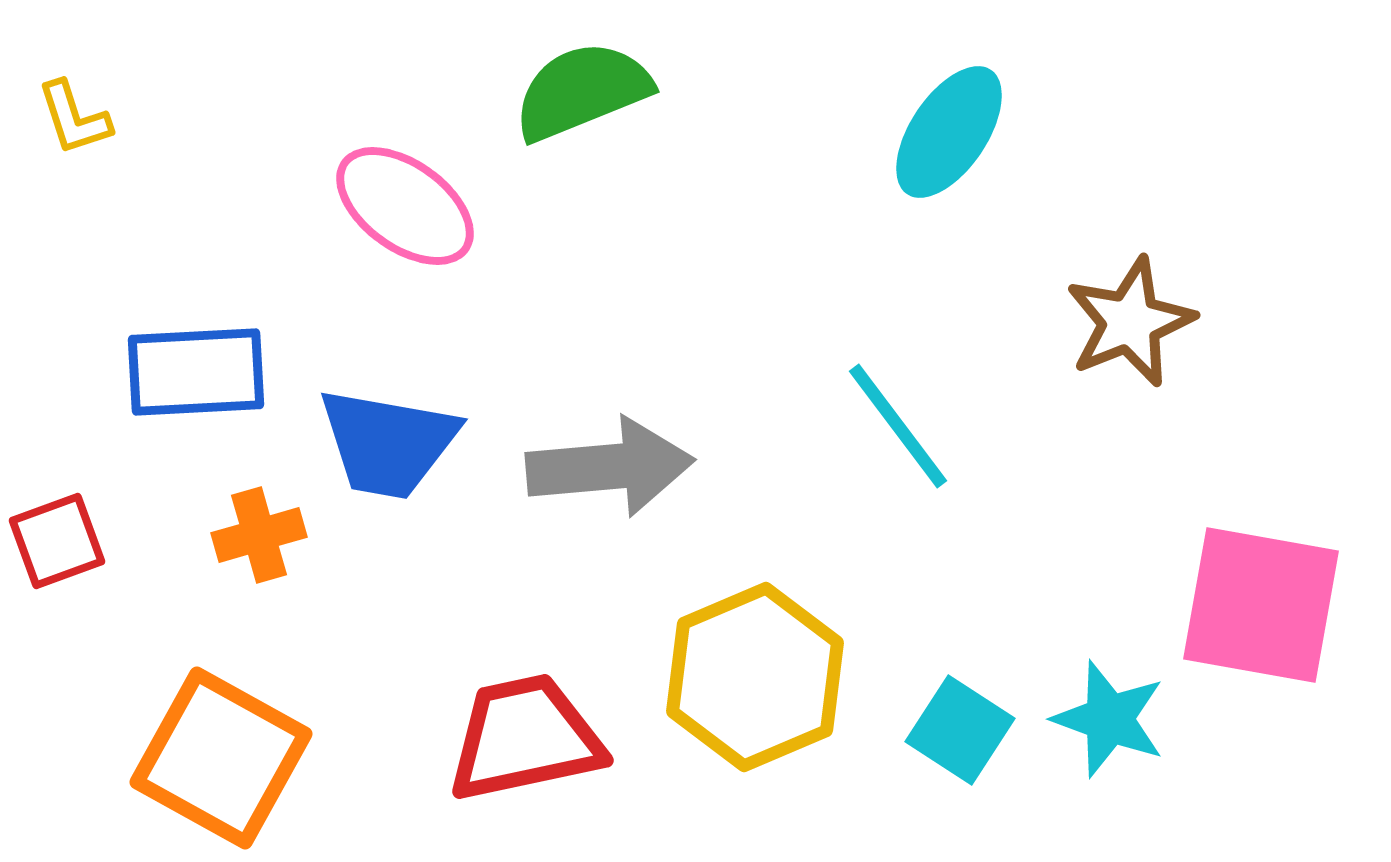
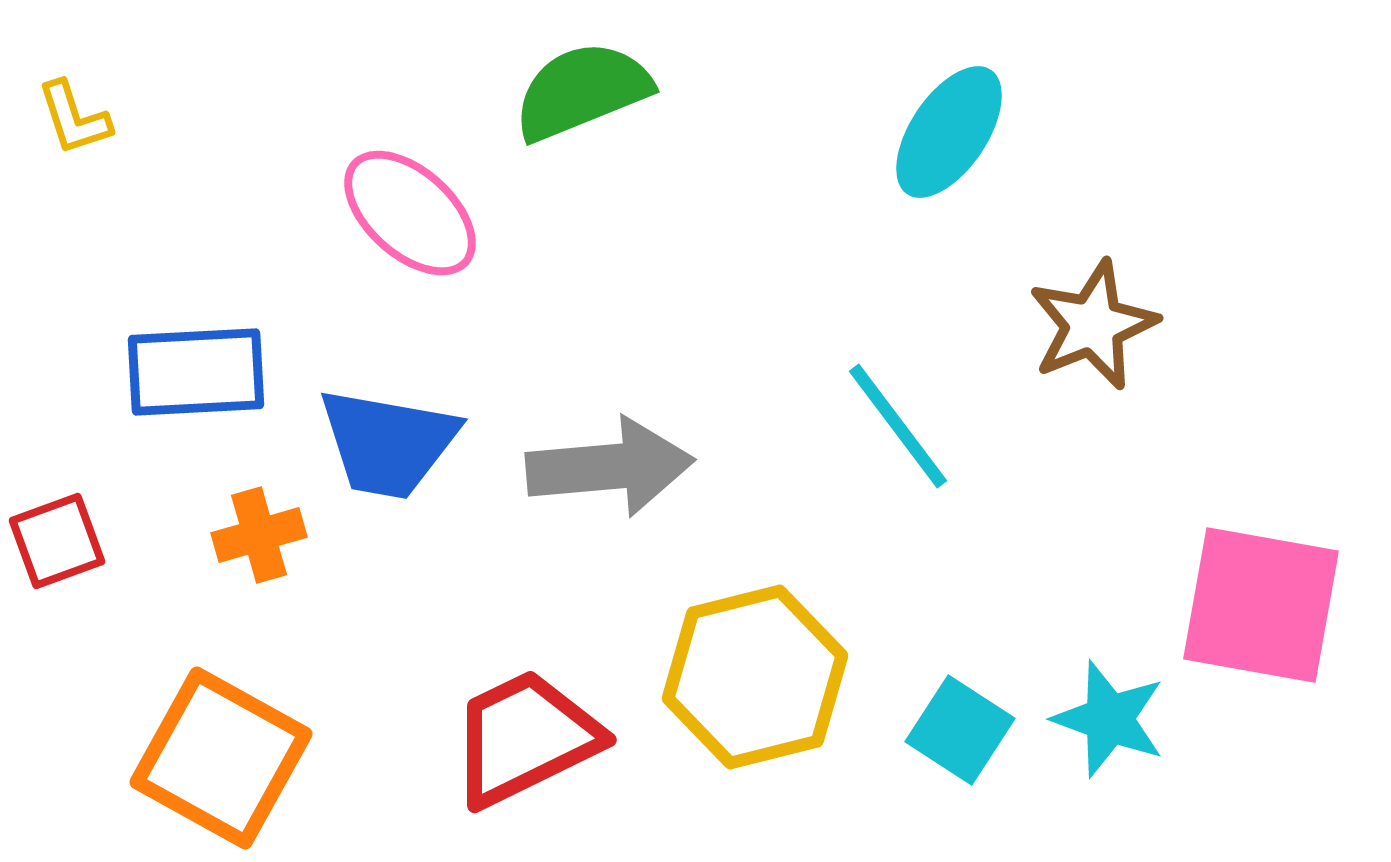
pink ellipse: moved 5 px right, 7 px down; rotated 6 degrees clockwise
brown star: moved 37 px left, 3 px down
yellow hexagon: rotated 9 degrees clockwise
red trapezoid: rotated 14 degrees counterclockwise
